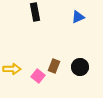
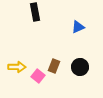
blue triangle: moved 10 px down
yellow arrow: moved 5 px right, 2 px up
